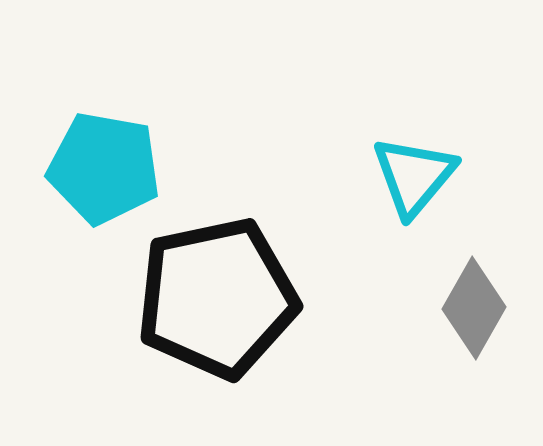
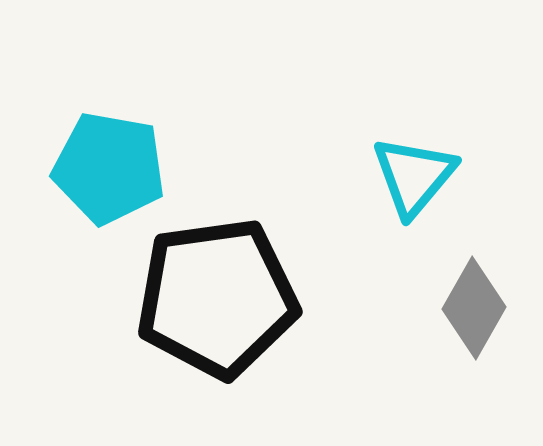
cyan pentagon: moved 5 px right
black pentagon: rotated 4 degrees clockwise
